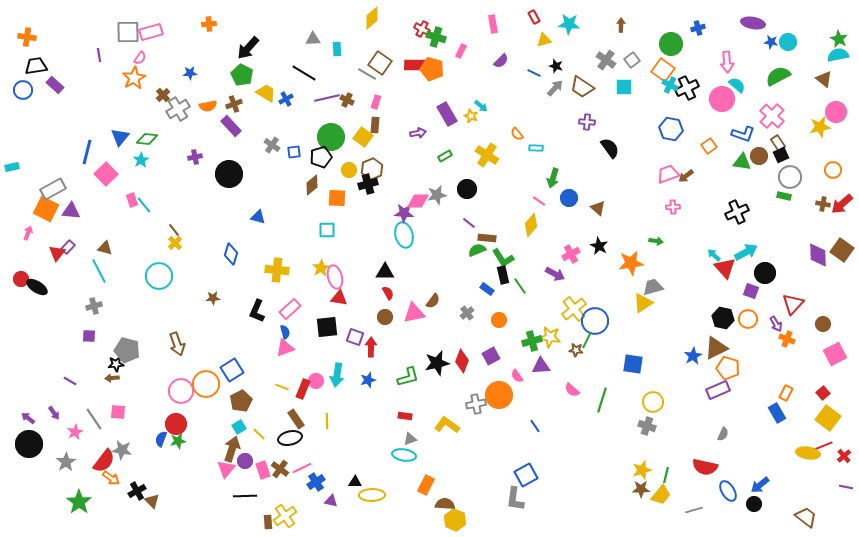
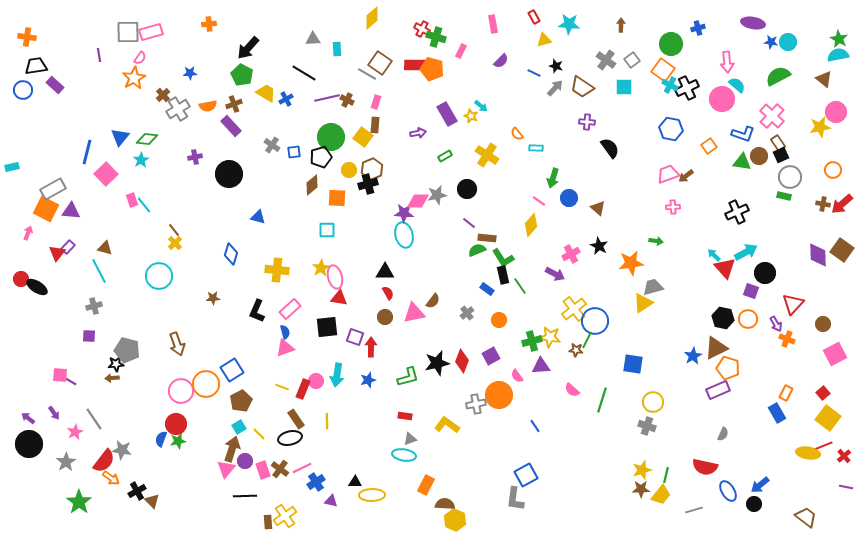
pink square at (118, 412): moved 58 px left, 37 px up
